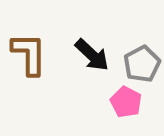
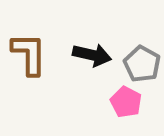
black arrow: rotated 30 degrees counterclockwise
gray pentagon: rotated 15 degrees counterclockwise
